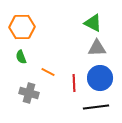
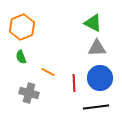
orange hexagon: rotated 20 degrees counterclockwise
